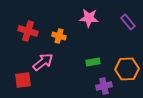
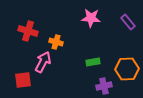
pink star: moved 2 px right
orange cross: moved 3 px left, 6 px down
pink arrow: rotated 25 degrees counterclockwise
